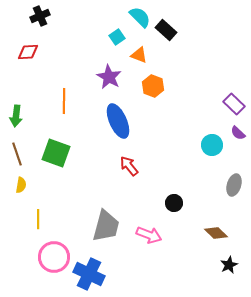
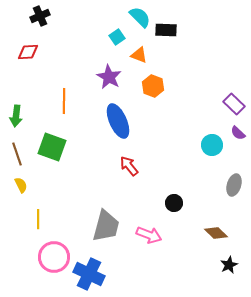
black rectangle: rotated 40 degrees counterclockwise
green square: moved 4 px left, 6 px up
yellow semicircle: rotated 35 degrees counterclockwise
